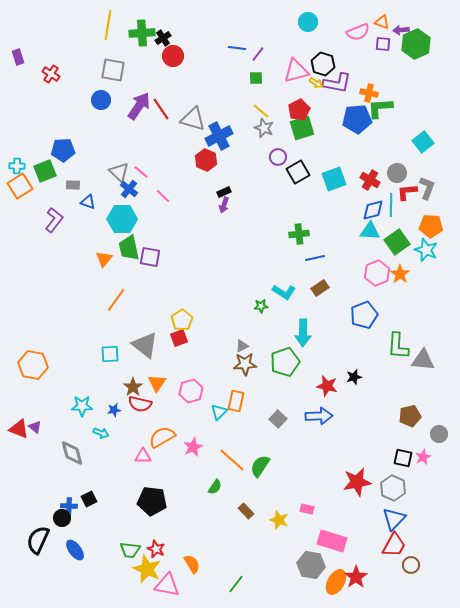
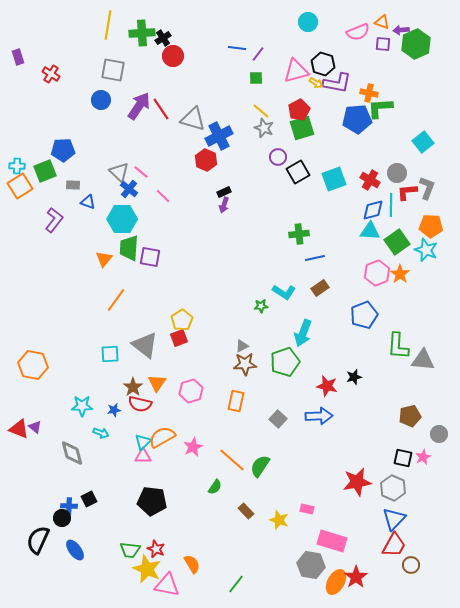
green trapezoid at (129, 248): rotated 16 degrees clockwise
cyan arrow at (303, 333): rotated 20 degrees clockwise
cyan triangle at (219, 412): moved 76 px left, 30 px down
